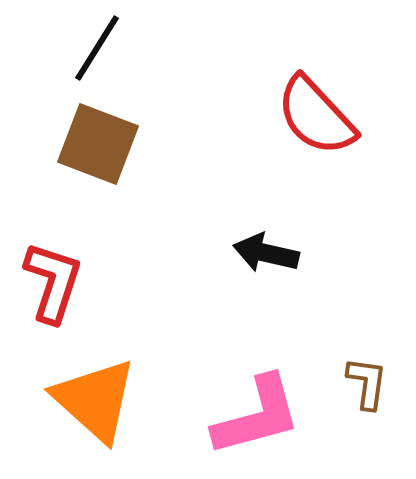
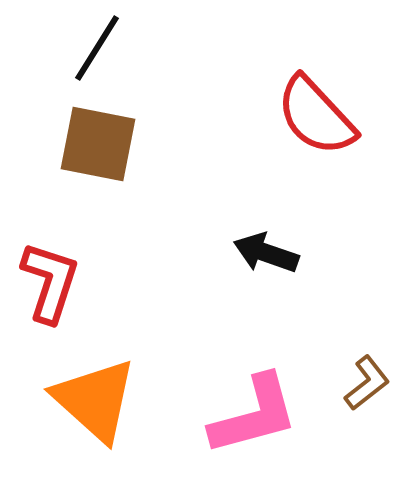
brown square: rotated 10 degrees counterclockwise
black arrow: rotated 6 degrees clockwise
red L-shape: moved 3 px left
brown L-shape: rotated 44 degrees clockwise
pink L-shape: moved 3 px left, 1 px up
